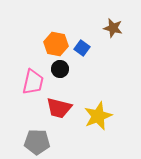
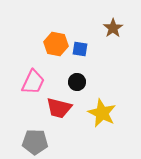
brown star: rotated 24 degrees clockwise
blue square: moved 2 px left, 1 px down; rotated 28 degrees counterclockwise
black circle: moved 17 px right, 13 px down
pink trapezoid: rotated 12 degrees clockwise
yellow star: moved 4 px right, 3 px up; rotated 24 degrees counterclockwise
gray pentagon: moved 2 px left
